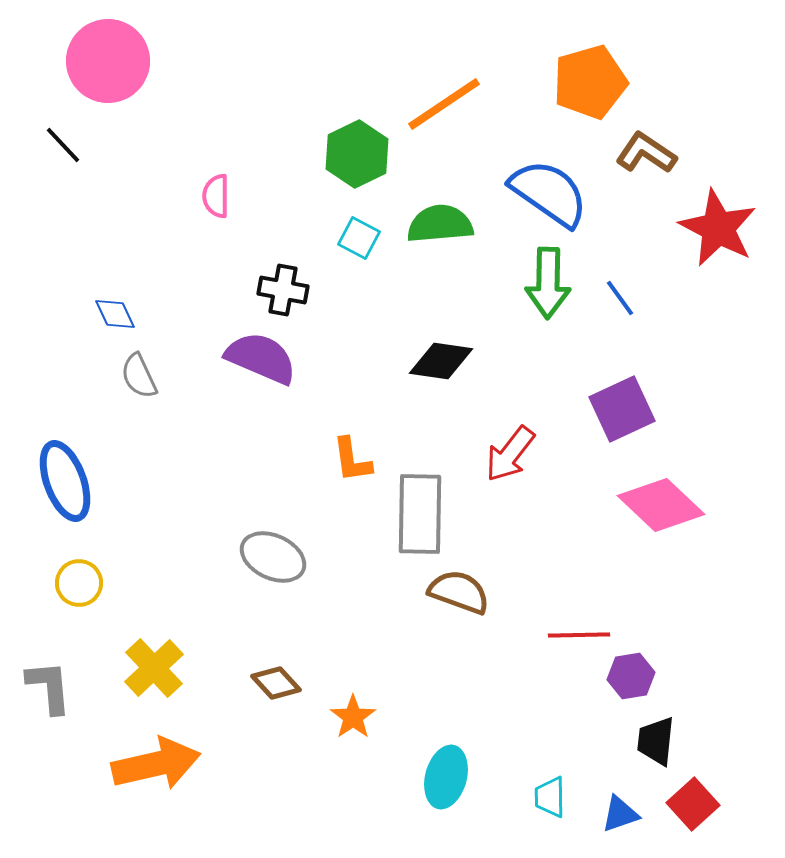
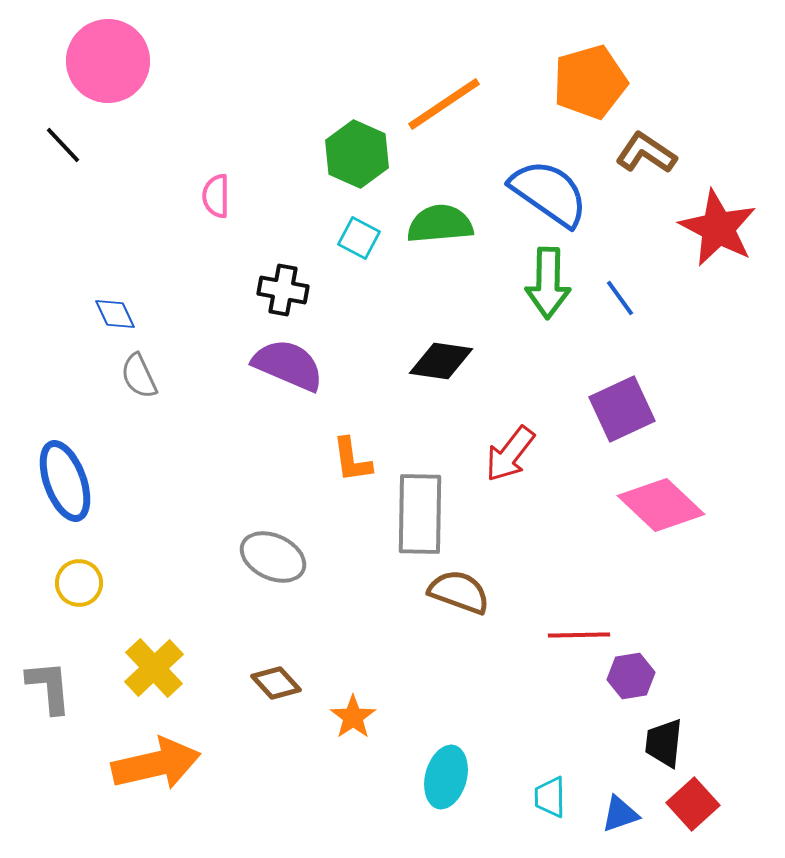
green hexagon: rotated 10 degrees counterclockwise
purple semicircle: moved 27 px right, 7 px down
black trapezoid: moved 8 px right, 2 px down
